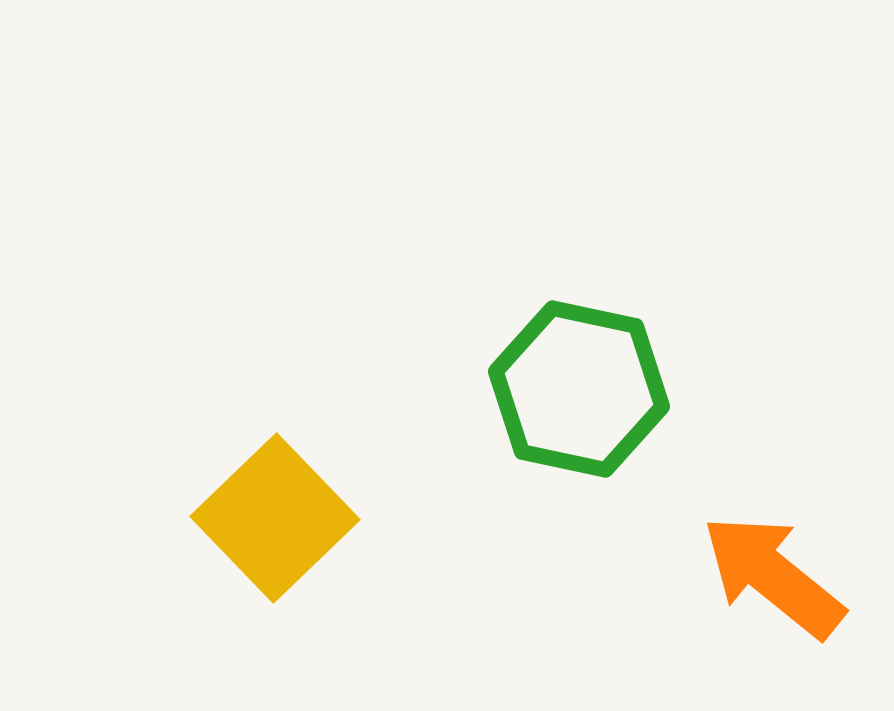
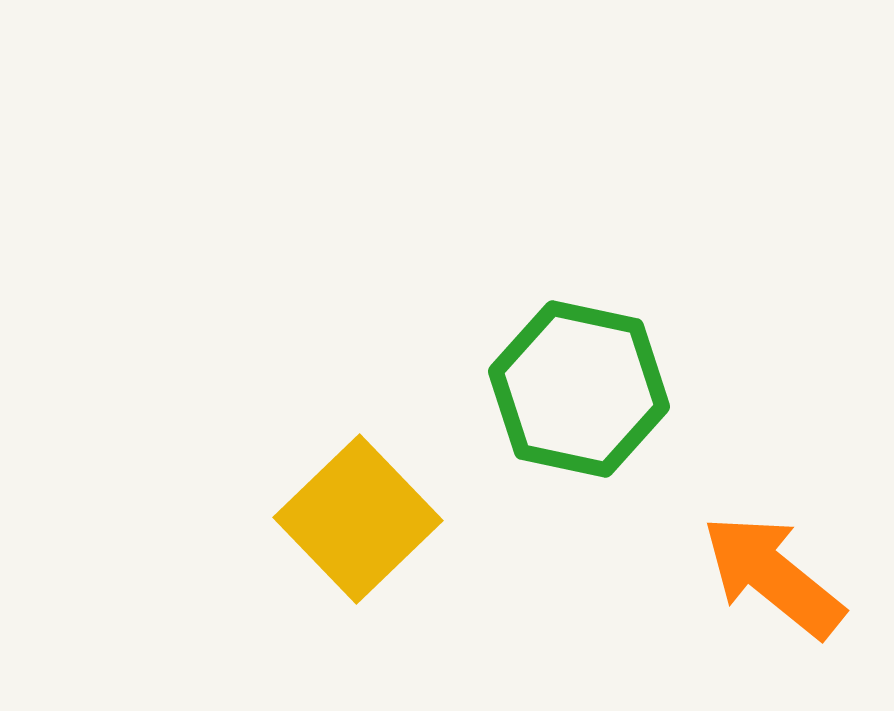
yellow square: moved 83 px right, 1 px down
